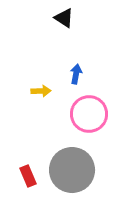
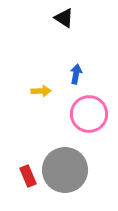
gray circle: moved 7 px left
